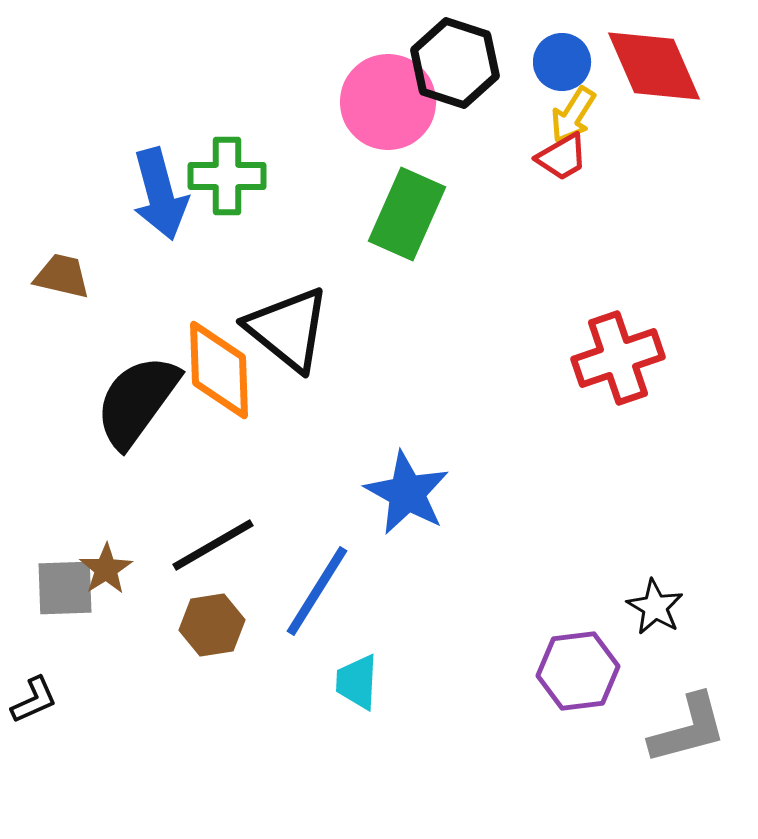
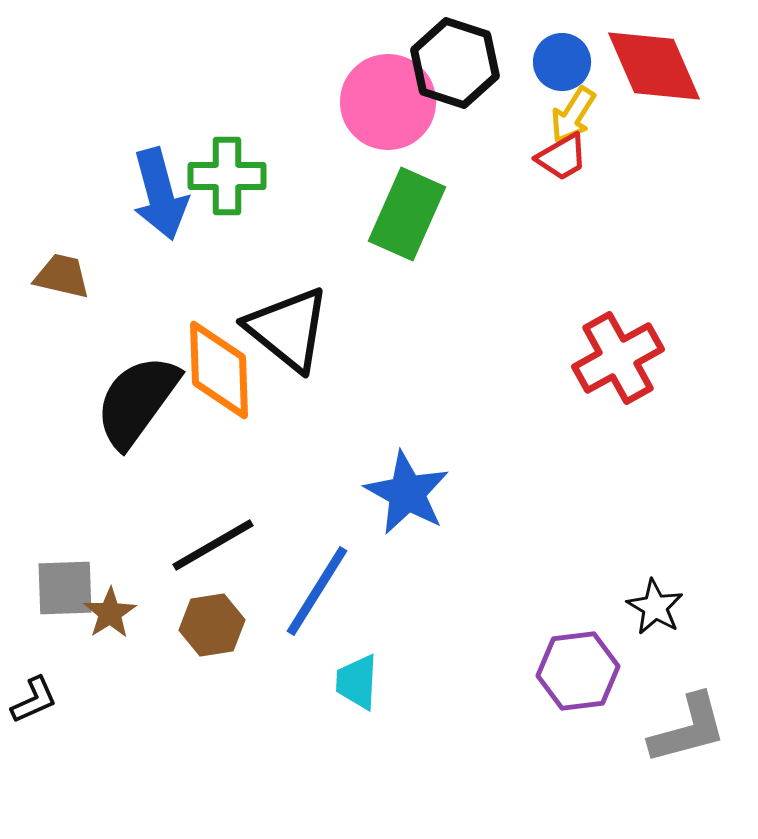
red cross: rotated 10 degrees counterclockwise
brown star: moved 4 px right, 44 px down
